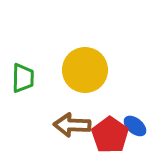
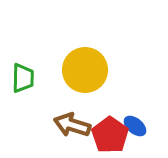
brown arrow: rotated 15 degrees clockwise
